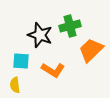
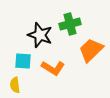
green cross: moved 2 px up
cyan square: moved 2 px right
orange L-shape: moved 2 px up
